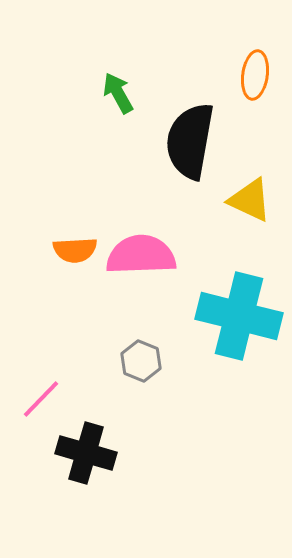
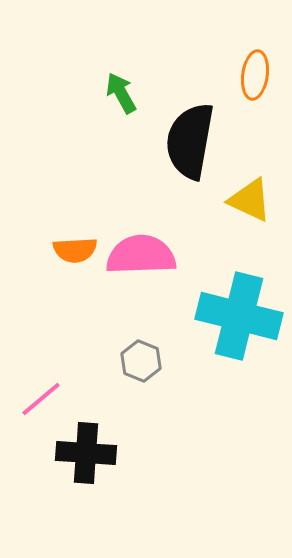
green arrow: moved 3 px right
pink line: rotated 6 degrees clockwise
black cross: rotated 12 degrees counterclockwise
